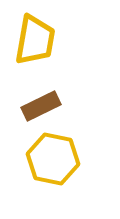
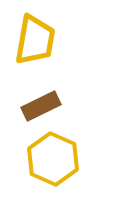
yellow hexagon: rotated 12 degrees clockwise
